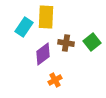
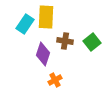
cyan rectangle: moved 1 px right, 3 px up
brown cross: moved 1 px left, 2 px up
purple diamond: rotated 35 degrees counterclockwise
